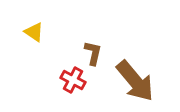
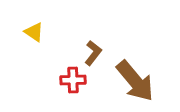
brown L-shape: rotated 25 degrees clockwise
red cross: rotated 30 degrees counterclockwise
